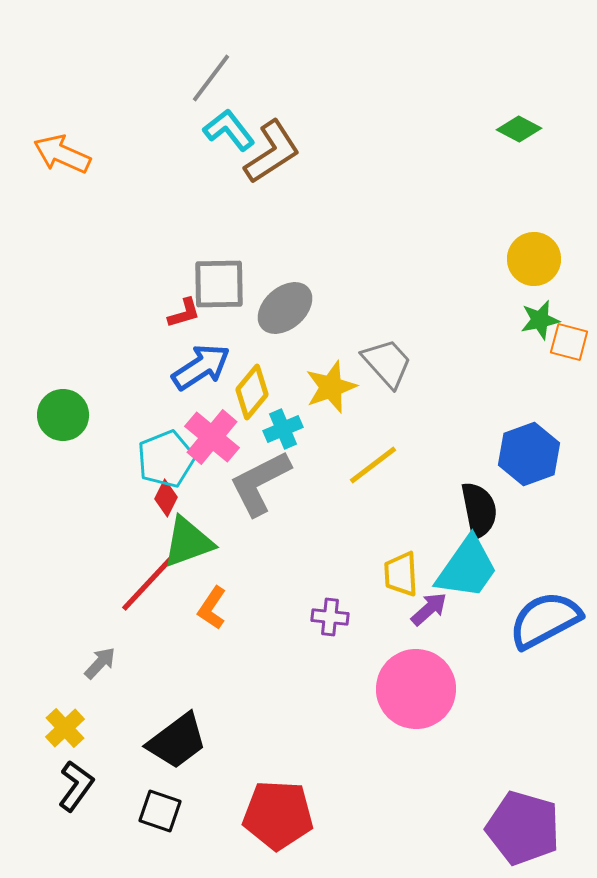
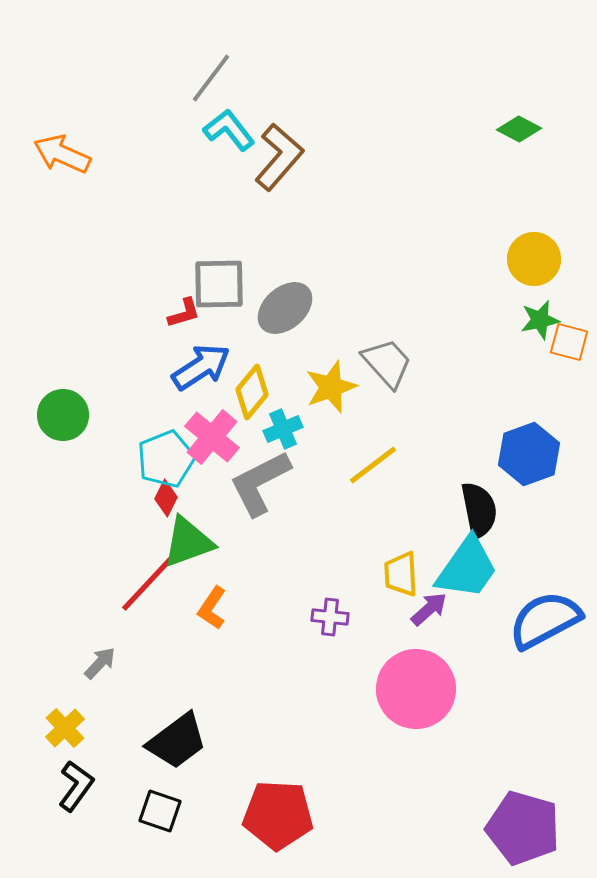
brown L-shape: moved 7 px right, 5 px down; rotated 16 degrees counterclockwise
